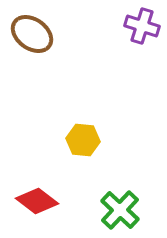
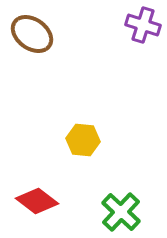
purple cross: moved 1 px right, 1 px up
green cross: moved 1 px right, 2 px down
